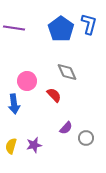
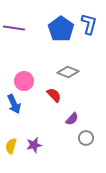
gray diamond: moved 1 px right; rotated 45 degrees counterclockwise
pink circle: moved 3 px left
blue arrow: rotated 18 degrees counterclockwise
purple semicircle: moved 6 px right, 9 px up
